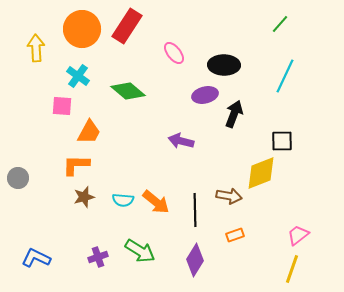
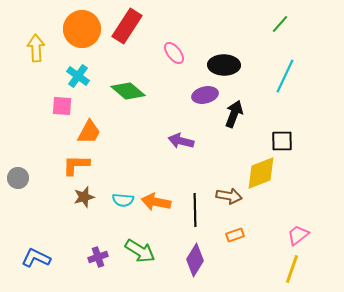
orange arrow: rotated 152 degrees clockwise
